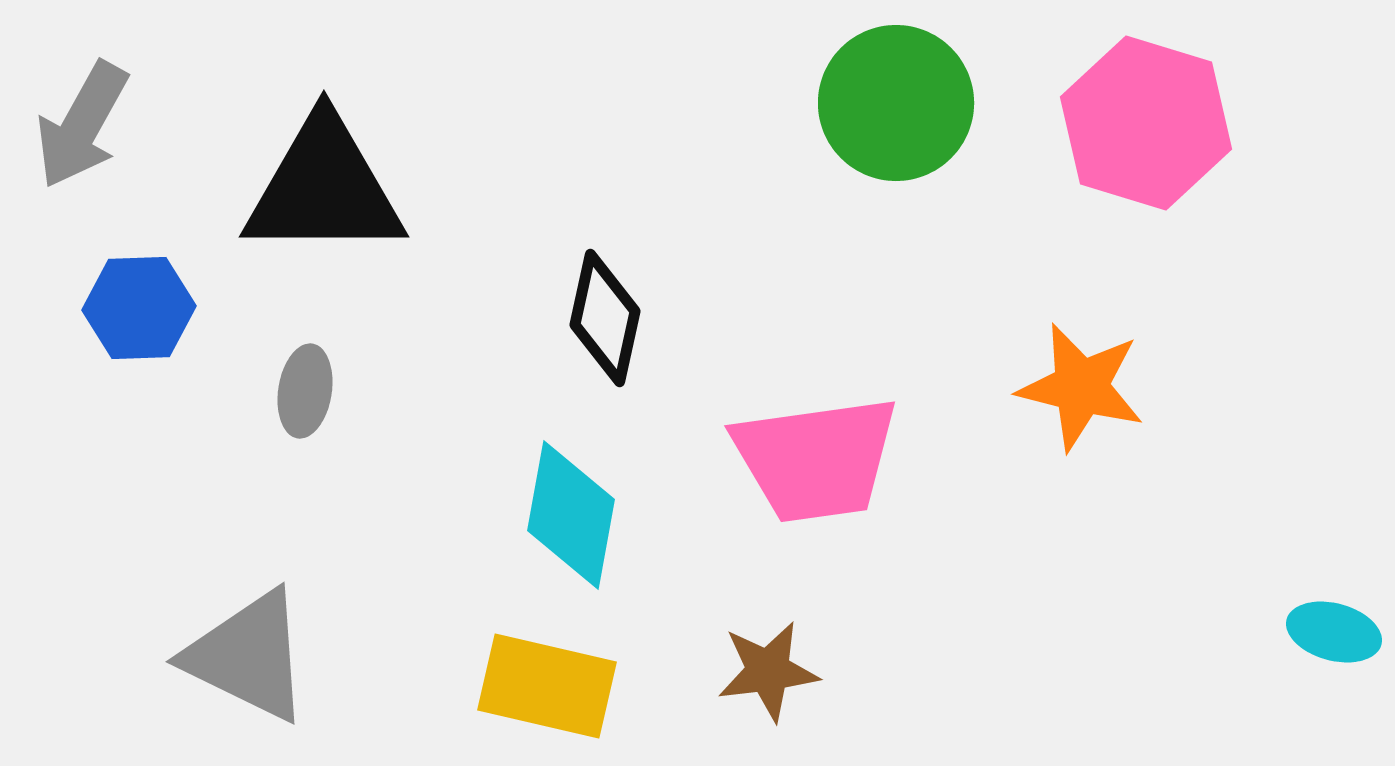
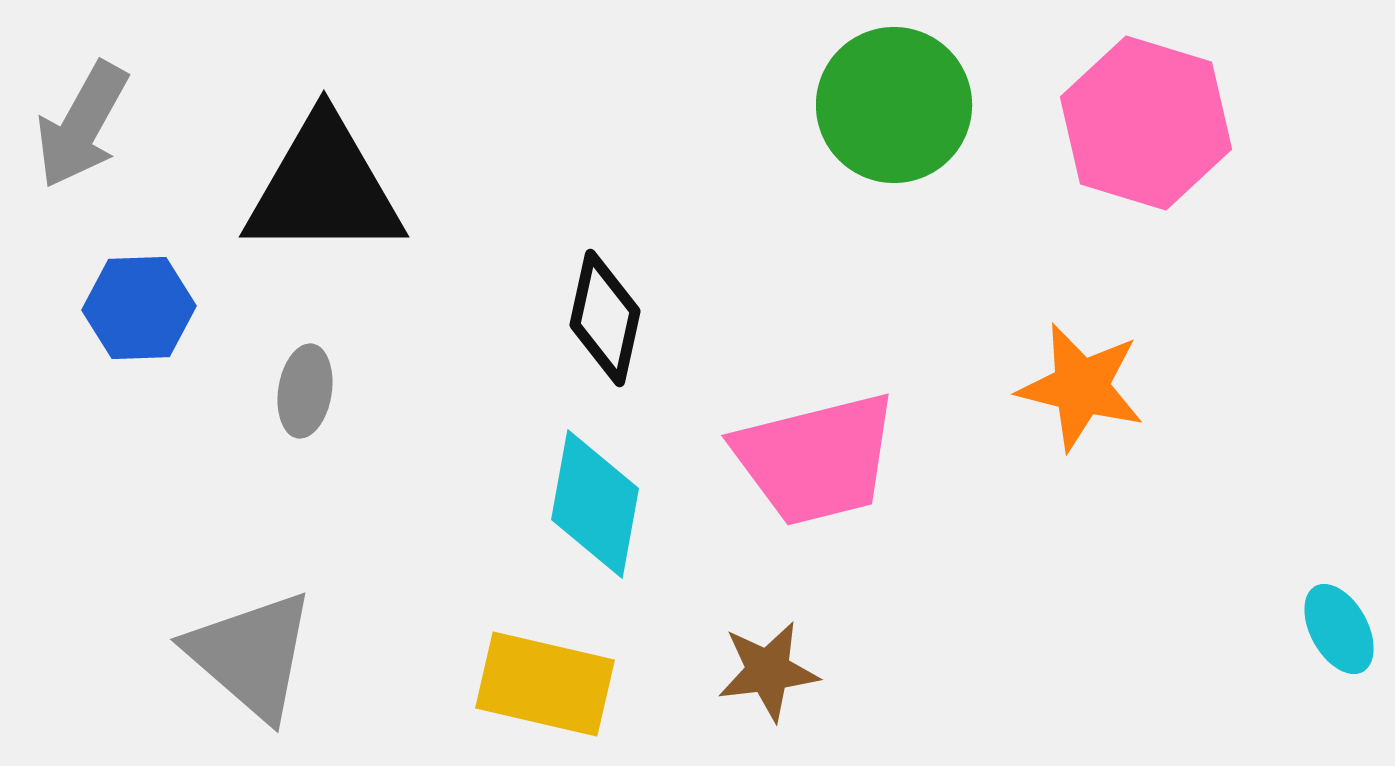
green circle: moved 2 px left, 2 px down
pink trapezoid: rotated 6 degrees counterclockwise
cyan diamond: moved 24 px right, 11 px up
cyan ellipse: moved 5 px right, 3 px up; rotated 46 degrees clockwise
gray triangle: moved 3 px right, 1 px up; rotated 15 degrees clockwise
yellow rectangle: moved 2 px left, 2 px up
